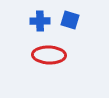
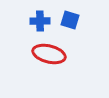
red ellipse: moved 1 px up; rotated 12 degrees clockwise
